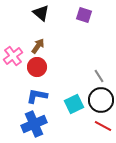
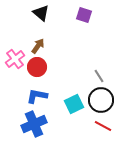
pink cross: moved 2 px right, 3 px down
